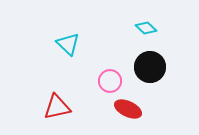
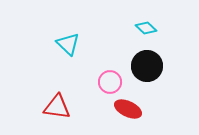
black circle: moved 3 px left, 1 px up
pink circle: moved 1 px down
red triangle: rotated 20 degrees clockwise
